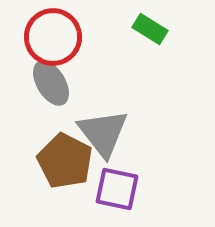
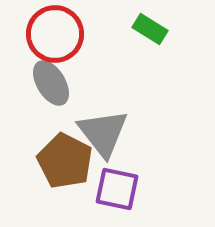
red circle: moved 2 px right, 3 px up
